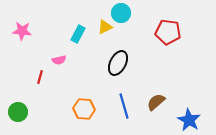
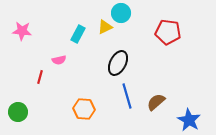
blue line: moved 3 px right, 10 px up
